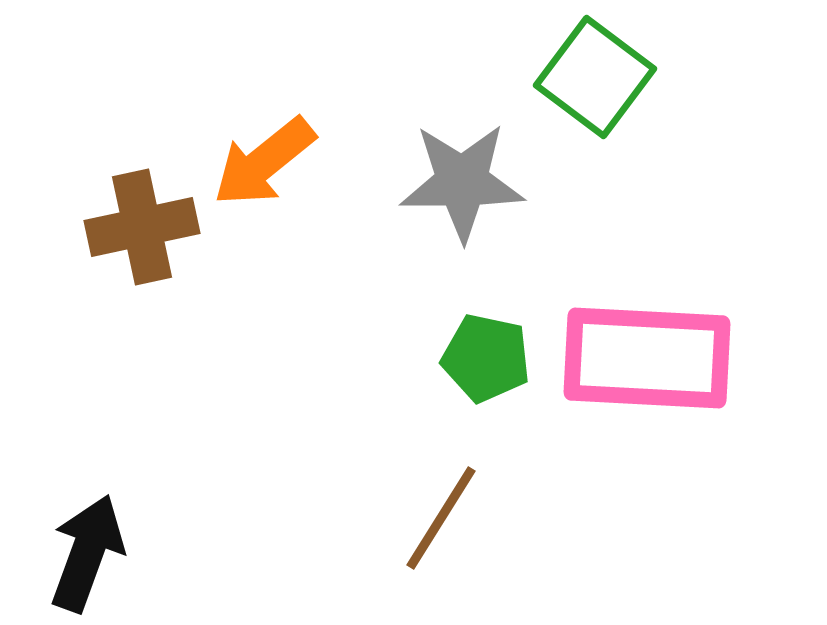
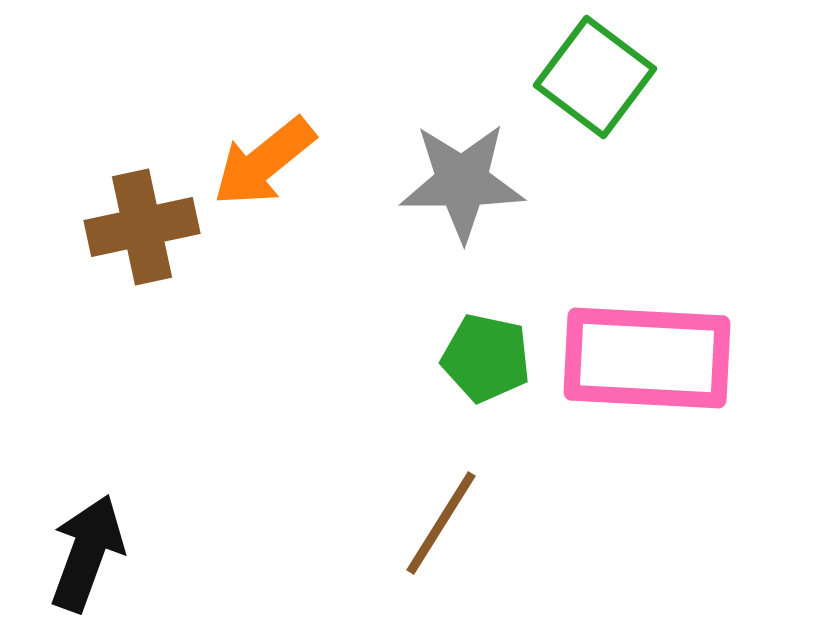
brown line: moved 5 px down
